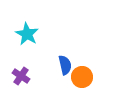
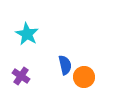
orange circle: moved 2 px right
